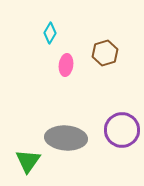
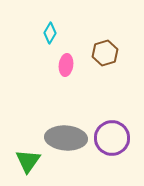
purple circle: moved 10 px left, 8 px down
